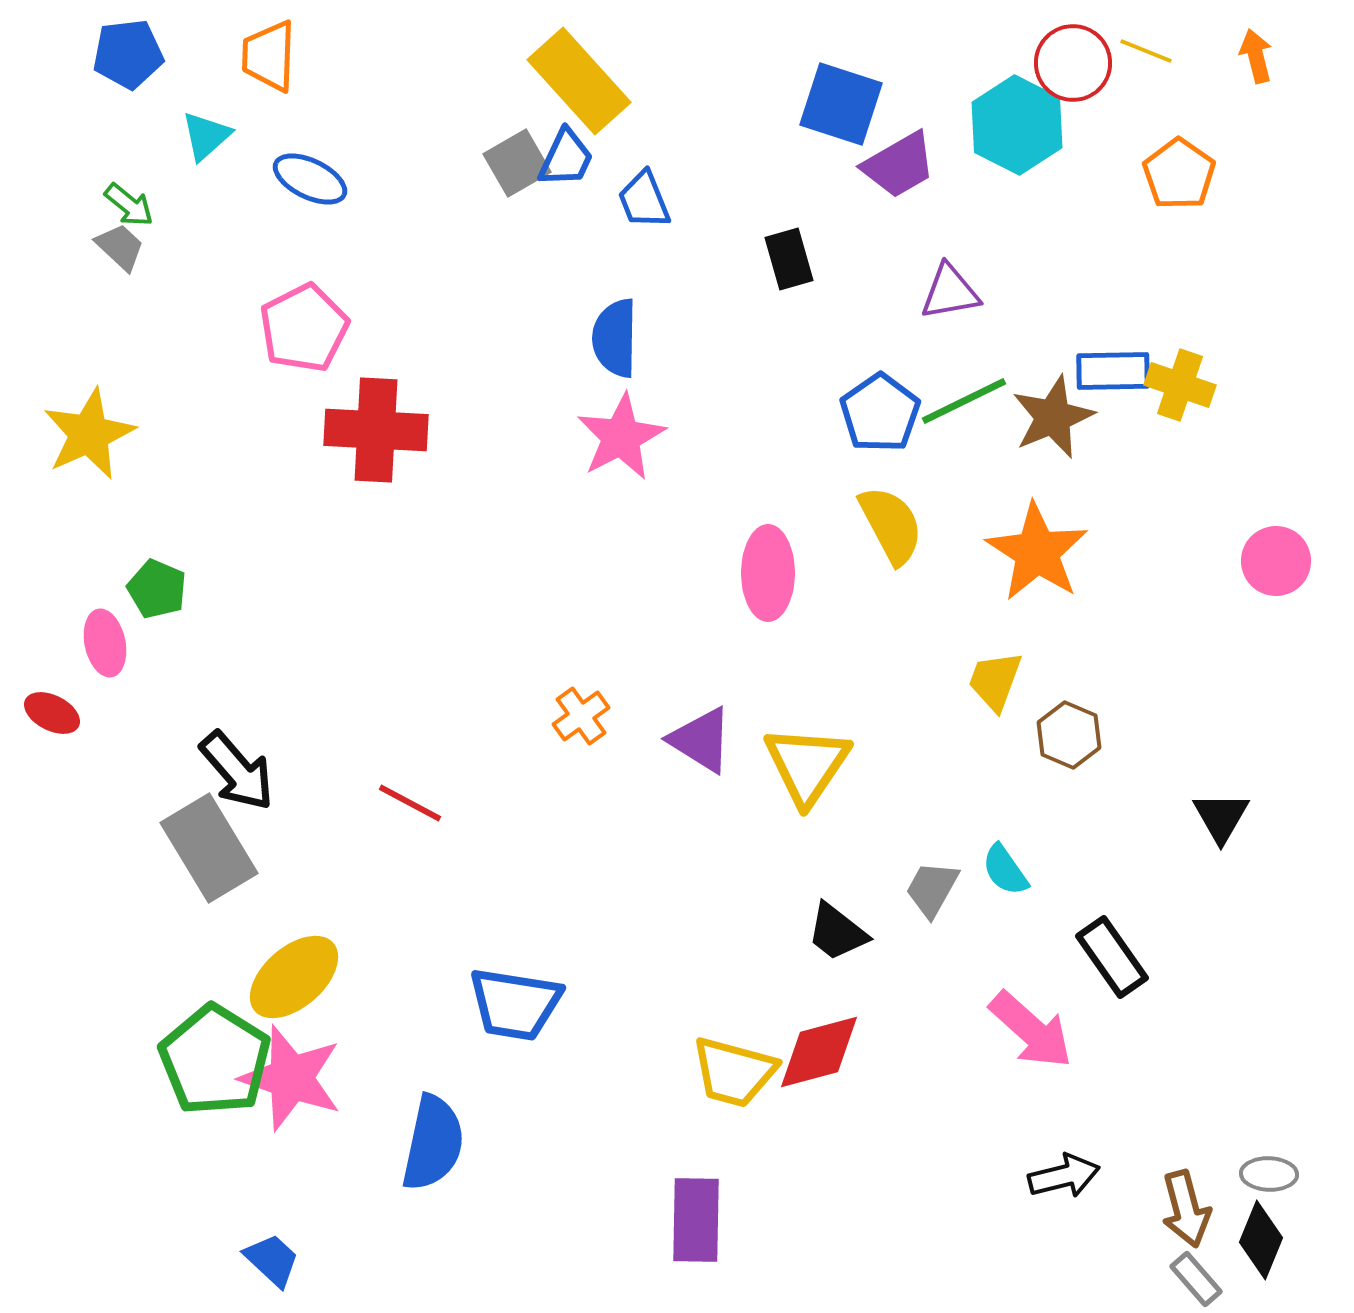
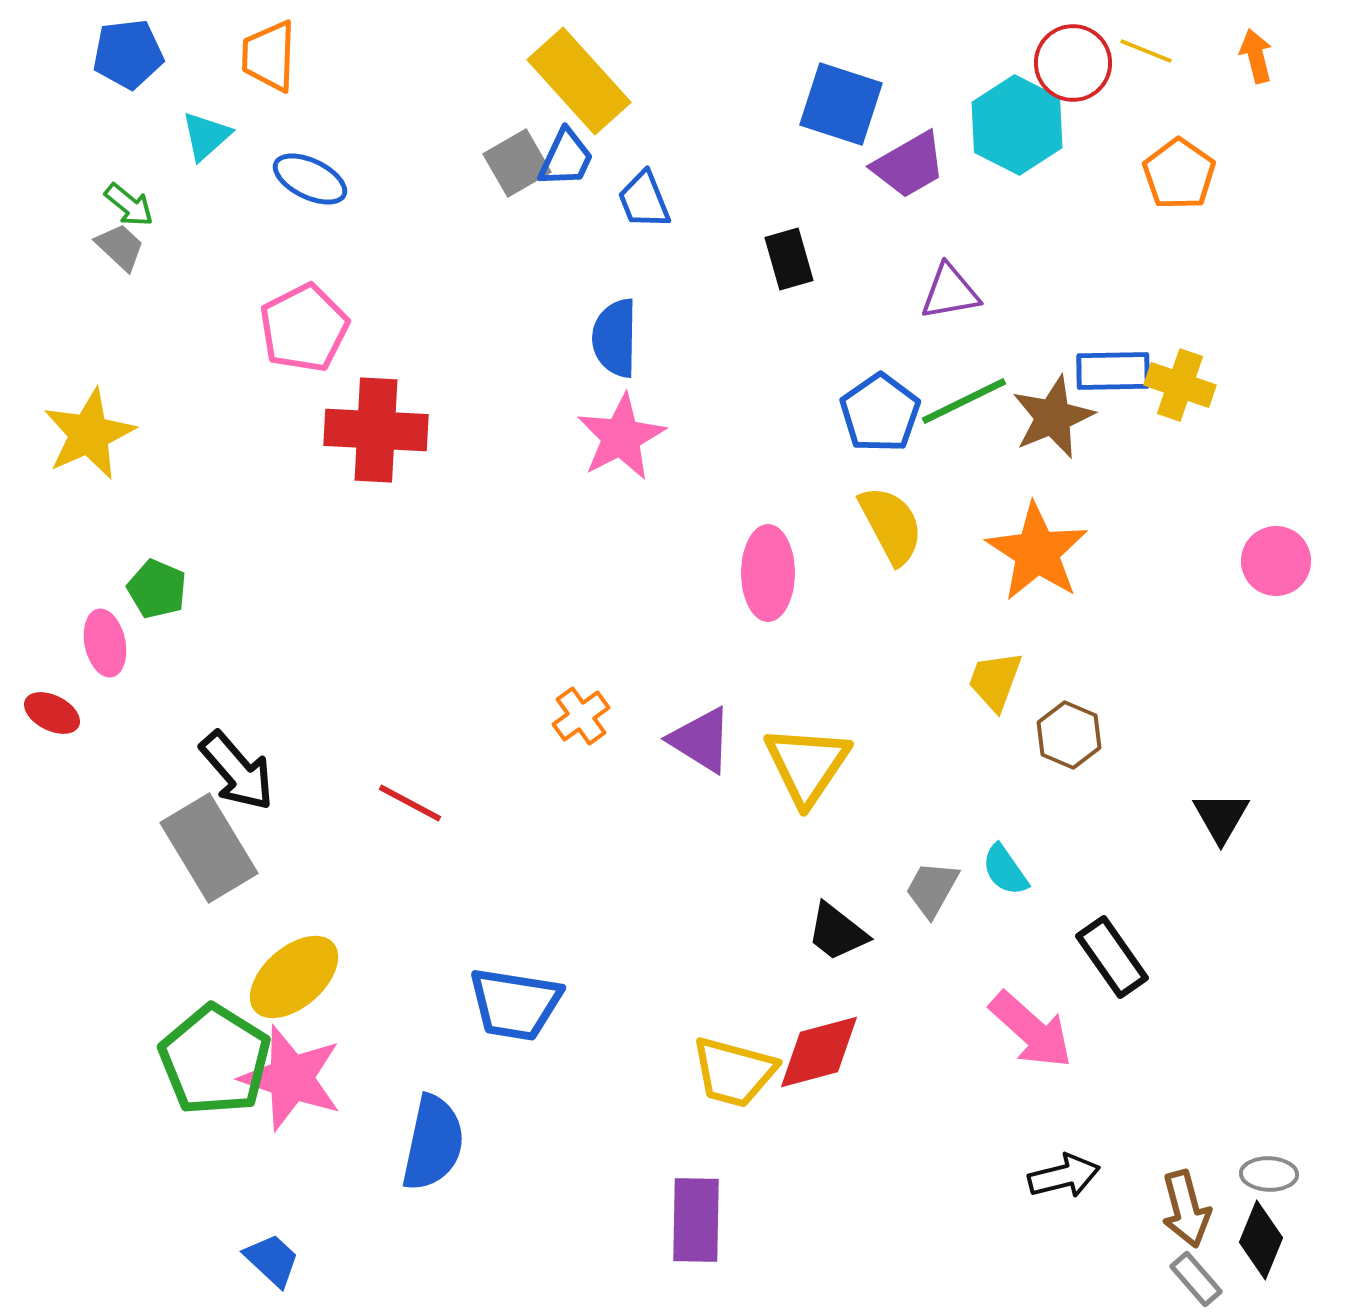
purple trapezoid at (899, 165): moved 10 px right
